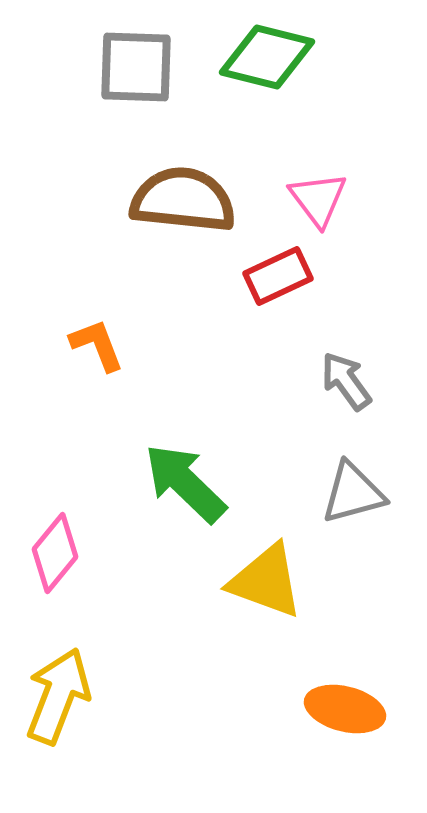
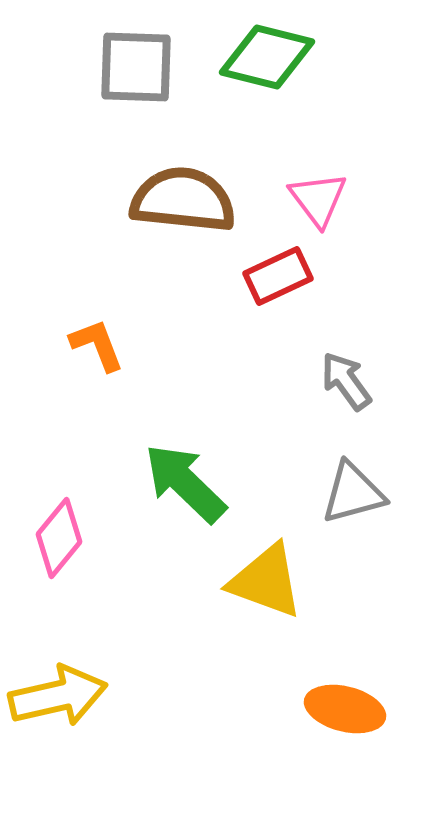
pink diamond: moved 4 px right, 15 px up
yellow arrow: rotated 56 degrees clockwise
